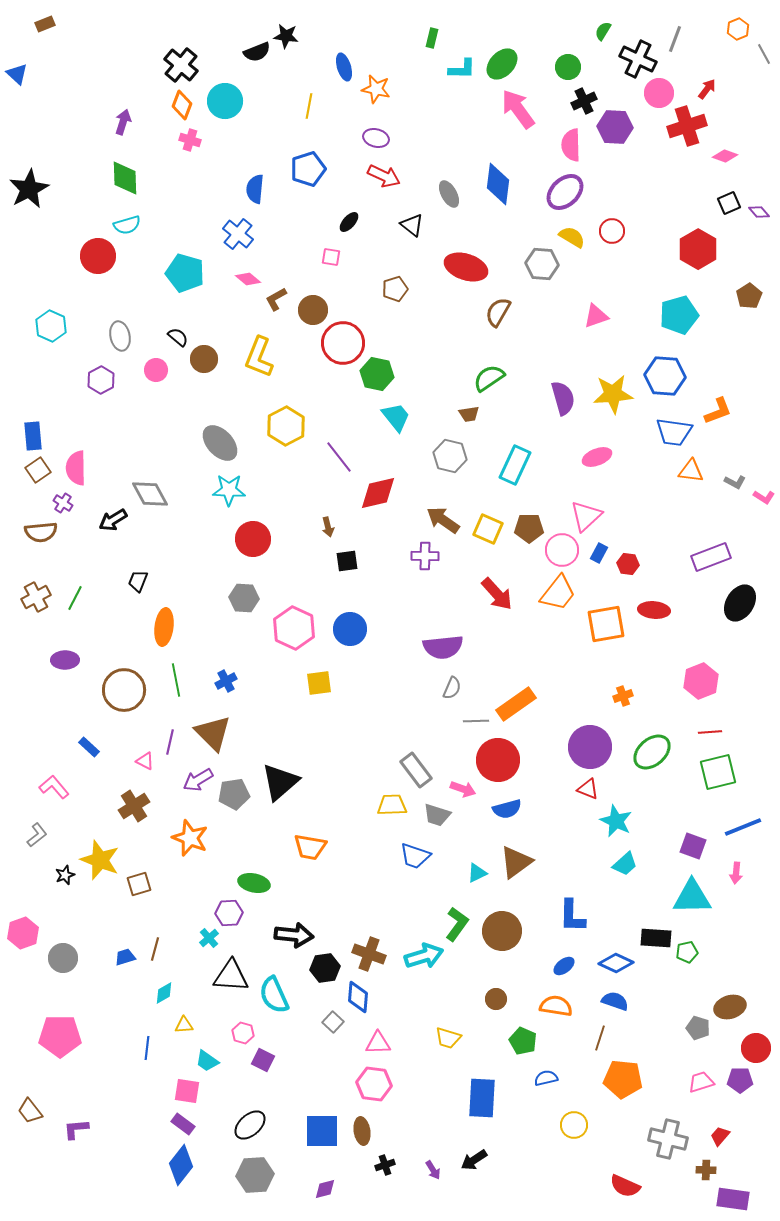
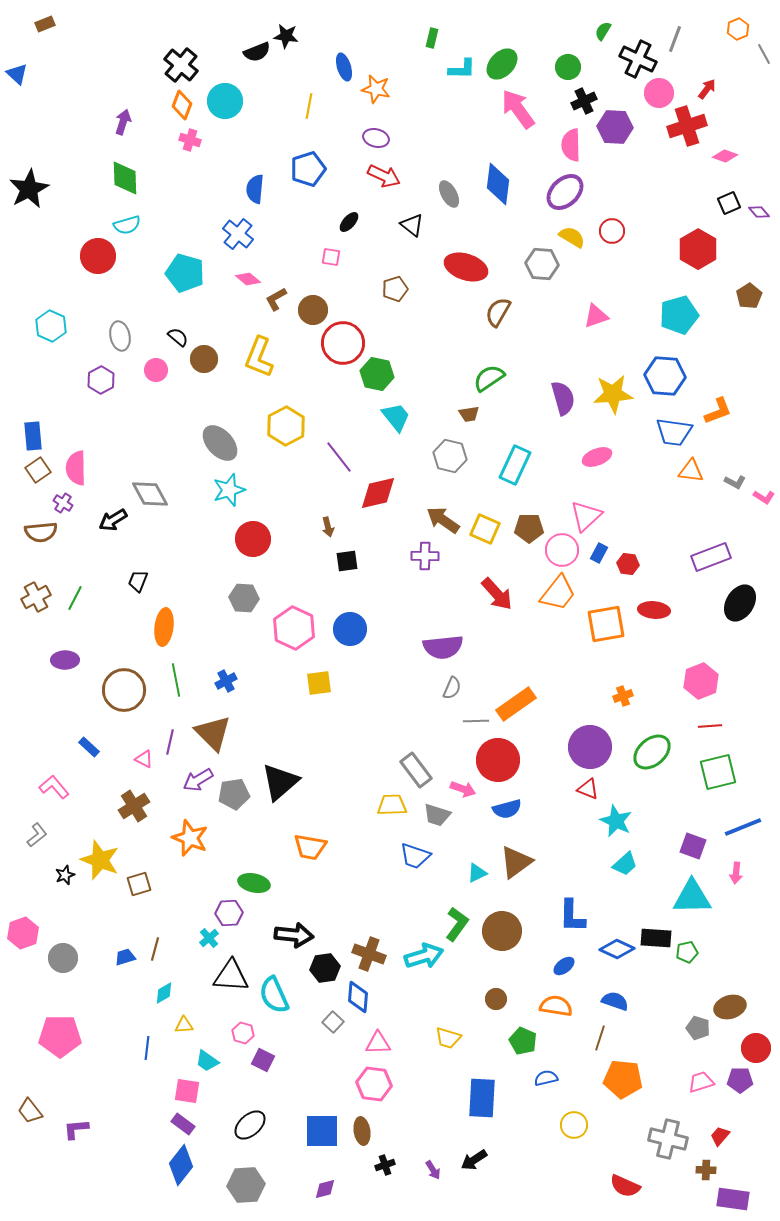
cyan star at (229, 490): rotated 20 degrees counterclockwise
yellow square at (488, 529): moved 3 px left
red line at (710, 732): moved 6 px up
pink triangle at (145, 761): moved 1 px left, 2 px up
blue diamond at (616, 963): moved 1 px right, 14 px up
gray hexagon at (255, 1175): moved 9 px left, 10 px down
